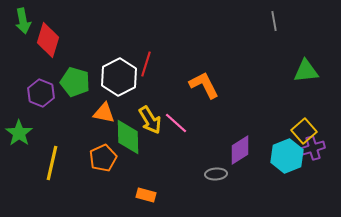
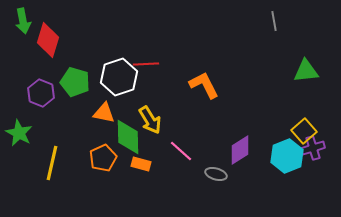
red line: rotated 70 degrees clockwise
white hexagon: rotated 9 degrees clockwise
pink line: moved 5 px right, 28 px down
green star: rotated 8 degrees counterclockwise
gray ellipse: rotated 20 degrees clockwise
orange rectangle: moved 5 px left, 31 px up
